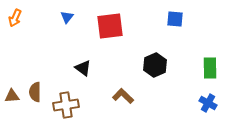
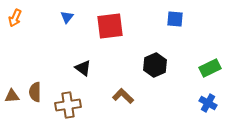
green rectangle: rotated 65 degrees clockwise
brown cross: moved 2 px right
